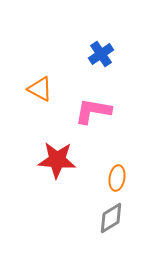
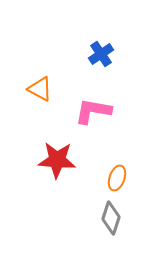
orange ellipse: rotated 10 degrees clockwise
gray diamond: rotated 40 degrees counterclockwise
